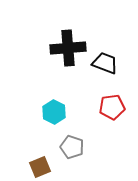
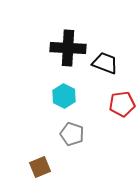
black cross: rotated 8 degrees clockwise
red pentagon: moved 10 px right, 3 px up
cyan hexagon: moved 10 px right, 16 px up
gray pentagon: moved 13 px up
